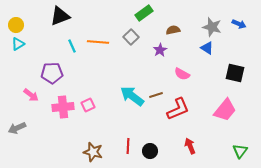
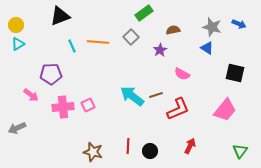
purple pentagon: moved 1 px left, 1 px down
red arrow: rotated 49 degrees clockwise
